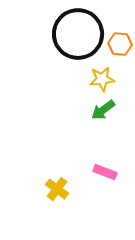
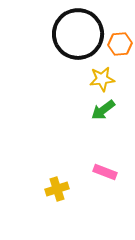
orange hexagon: rotated 10 degrees counterclockwise
yellow cross: rotated 35 degrees clockwise
